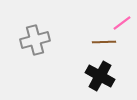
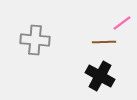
gray cross: rotated 20 degrees clockwise
